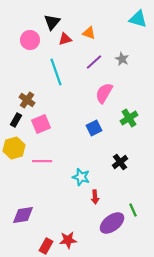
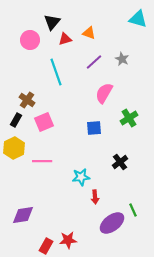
pink square: moved 3 px right, 2 px up
blue square: rotated 21 degrees clockwise
yellow hexagon: rotated 10 degrees counterclockwise
cyan star: rotated 24 degrees counterclockwise
